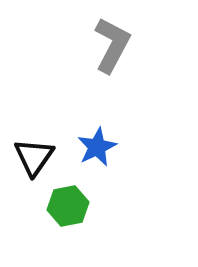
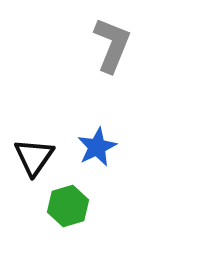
gray L-shape: rotated 6 degrees counterclockwise
green hexagon: rotated 6 degrees counterclockwise
